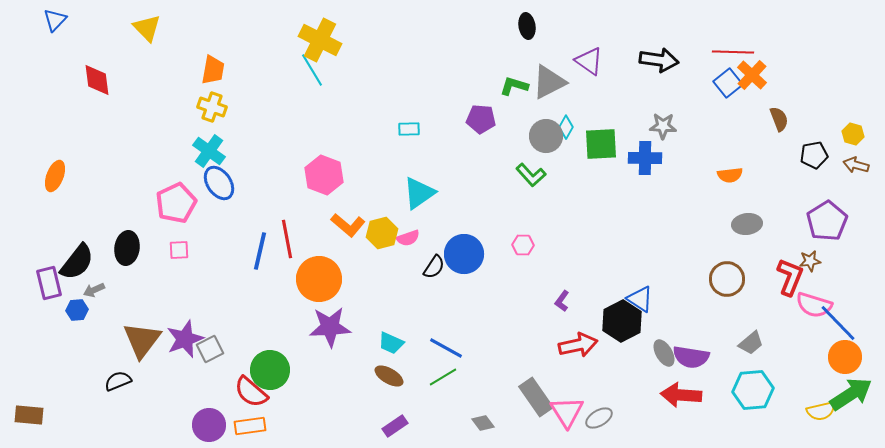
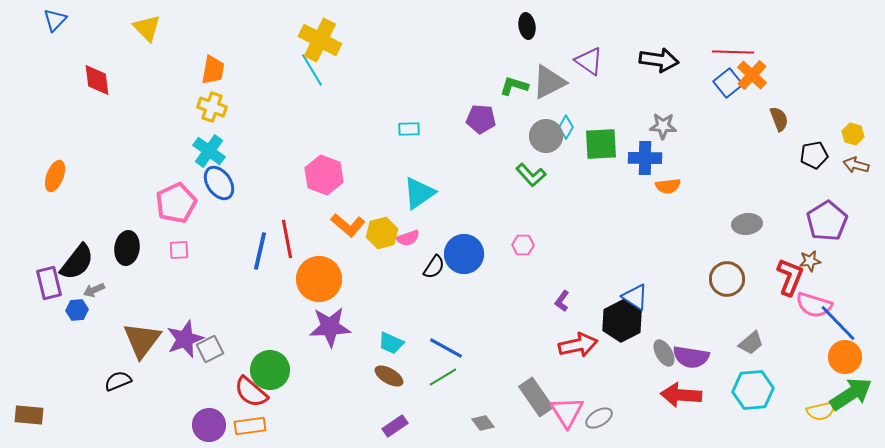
orange semicircle at (730, 175): moved 62 px left, 11 px down
blue triangle at (640, 299): moved 5 px left, 2 px up
